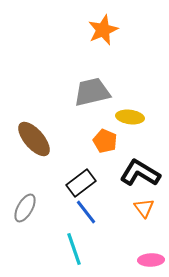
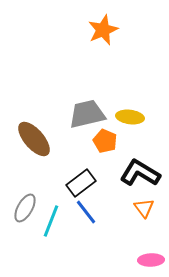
gray trapezoid: moved 5 px left, 22 px down
cyan line: moved 23 px left, 28 px up; rotated 40 degrees clockwise
